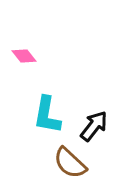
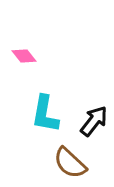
cyan L-shape: moved 2 px left, 1 px up
black arrow: moved 5 px up
